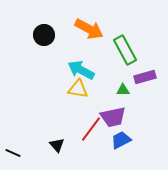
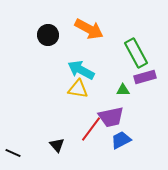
black circle: moved 4 px right
green rectangle: moved 11 px right, 3 px down
purple trapezoid: moved 2 px left
